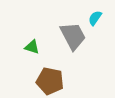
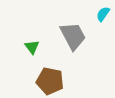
cyan semicircle: moved 8 px right, 4 px up
green triangle: rotated 35 degrees clockwise
